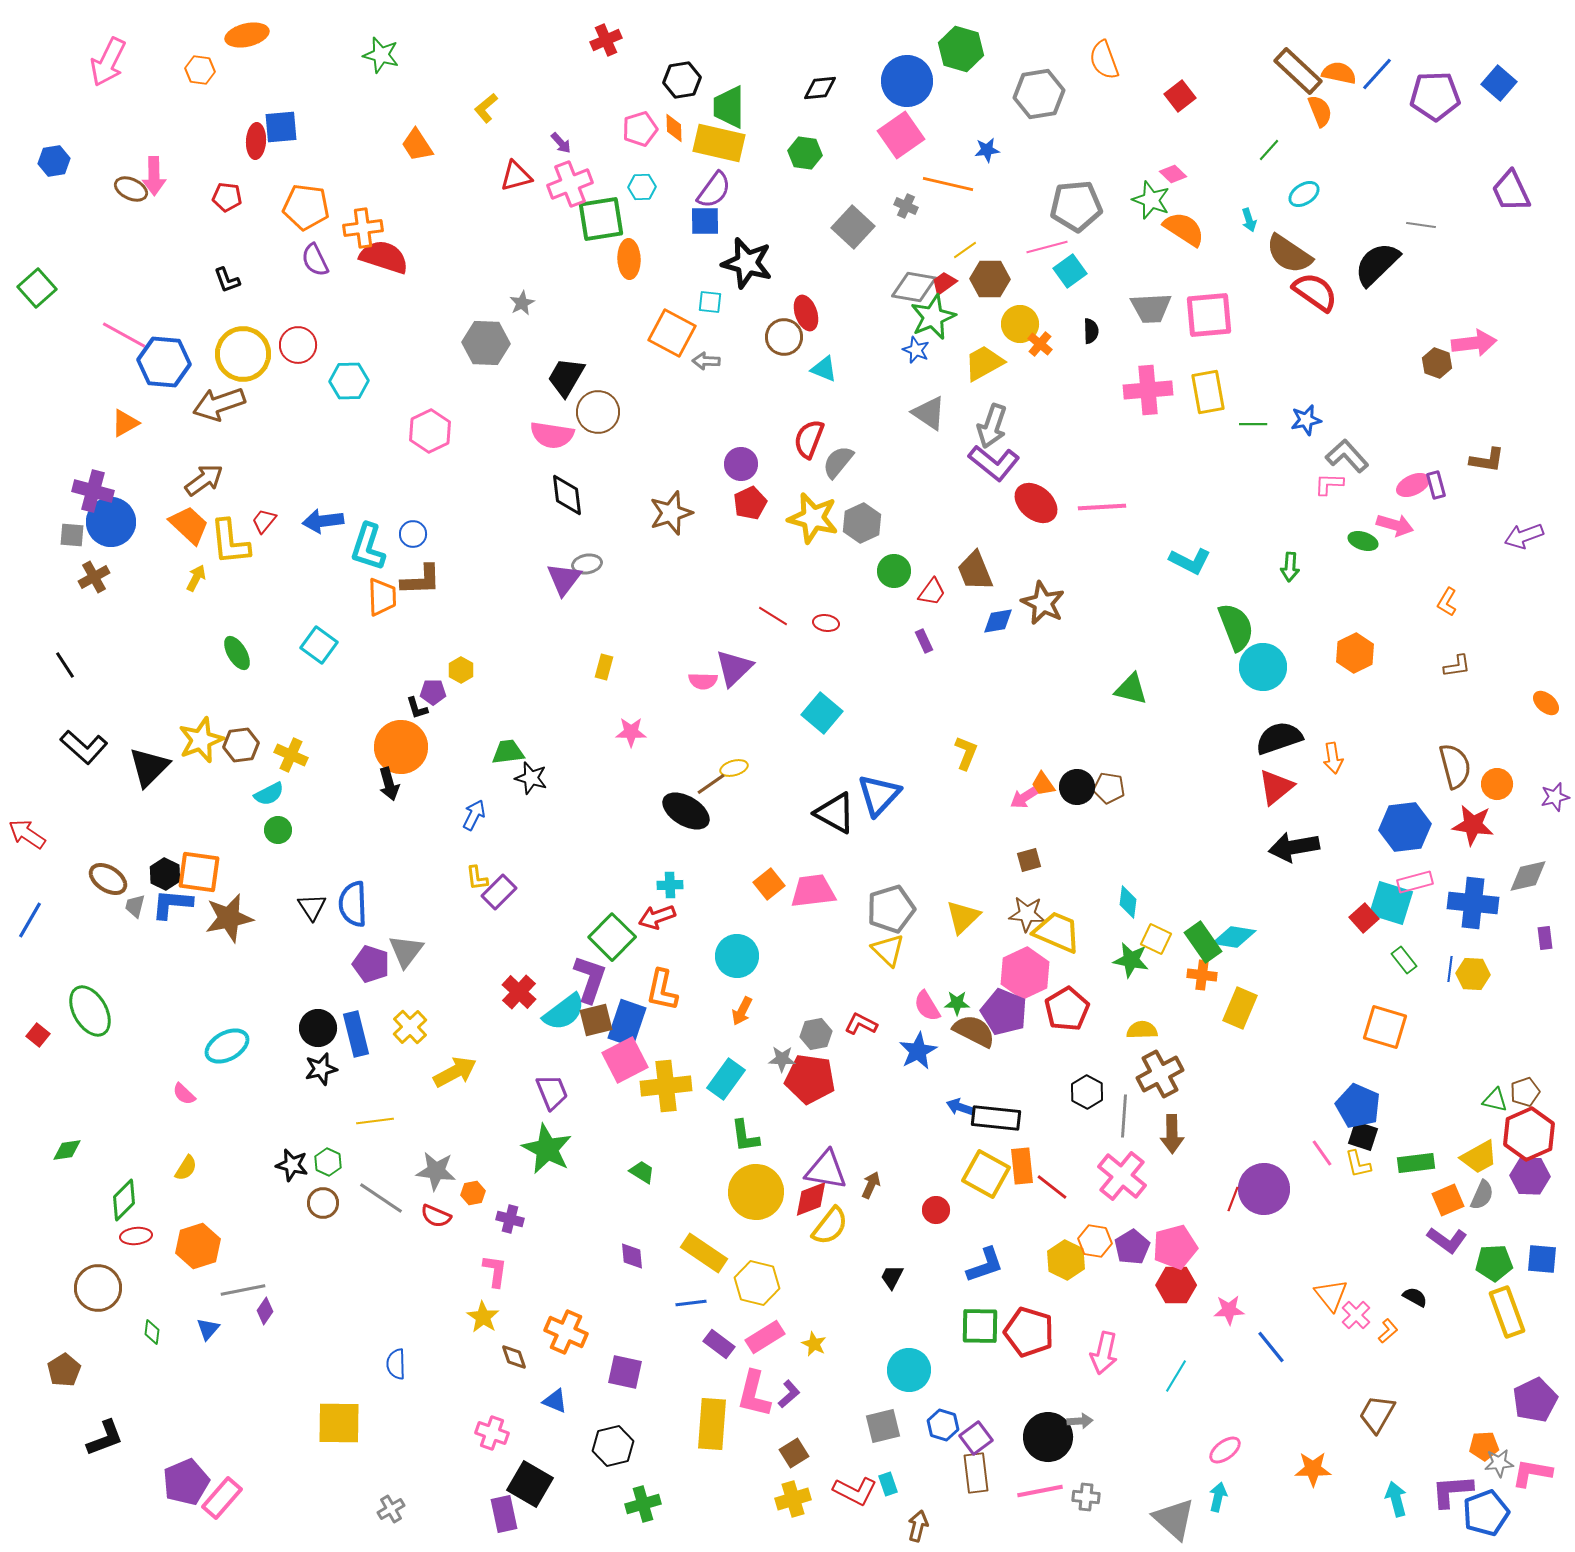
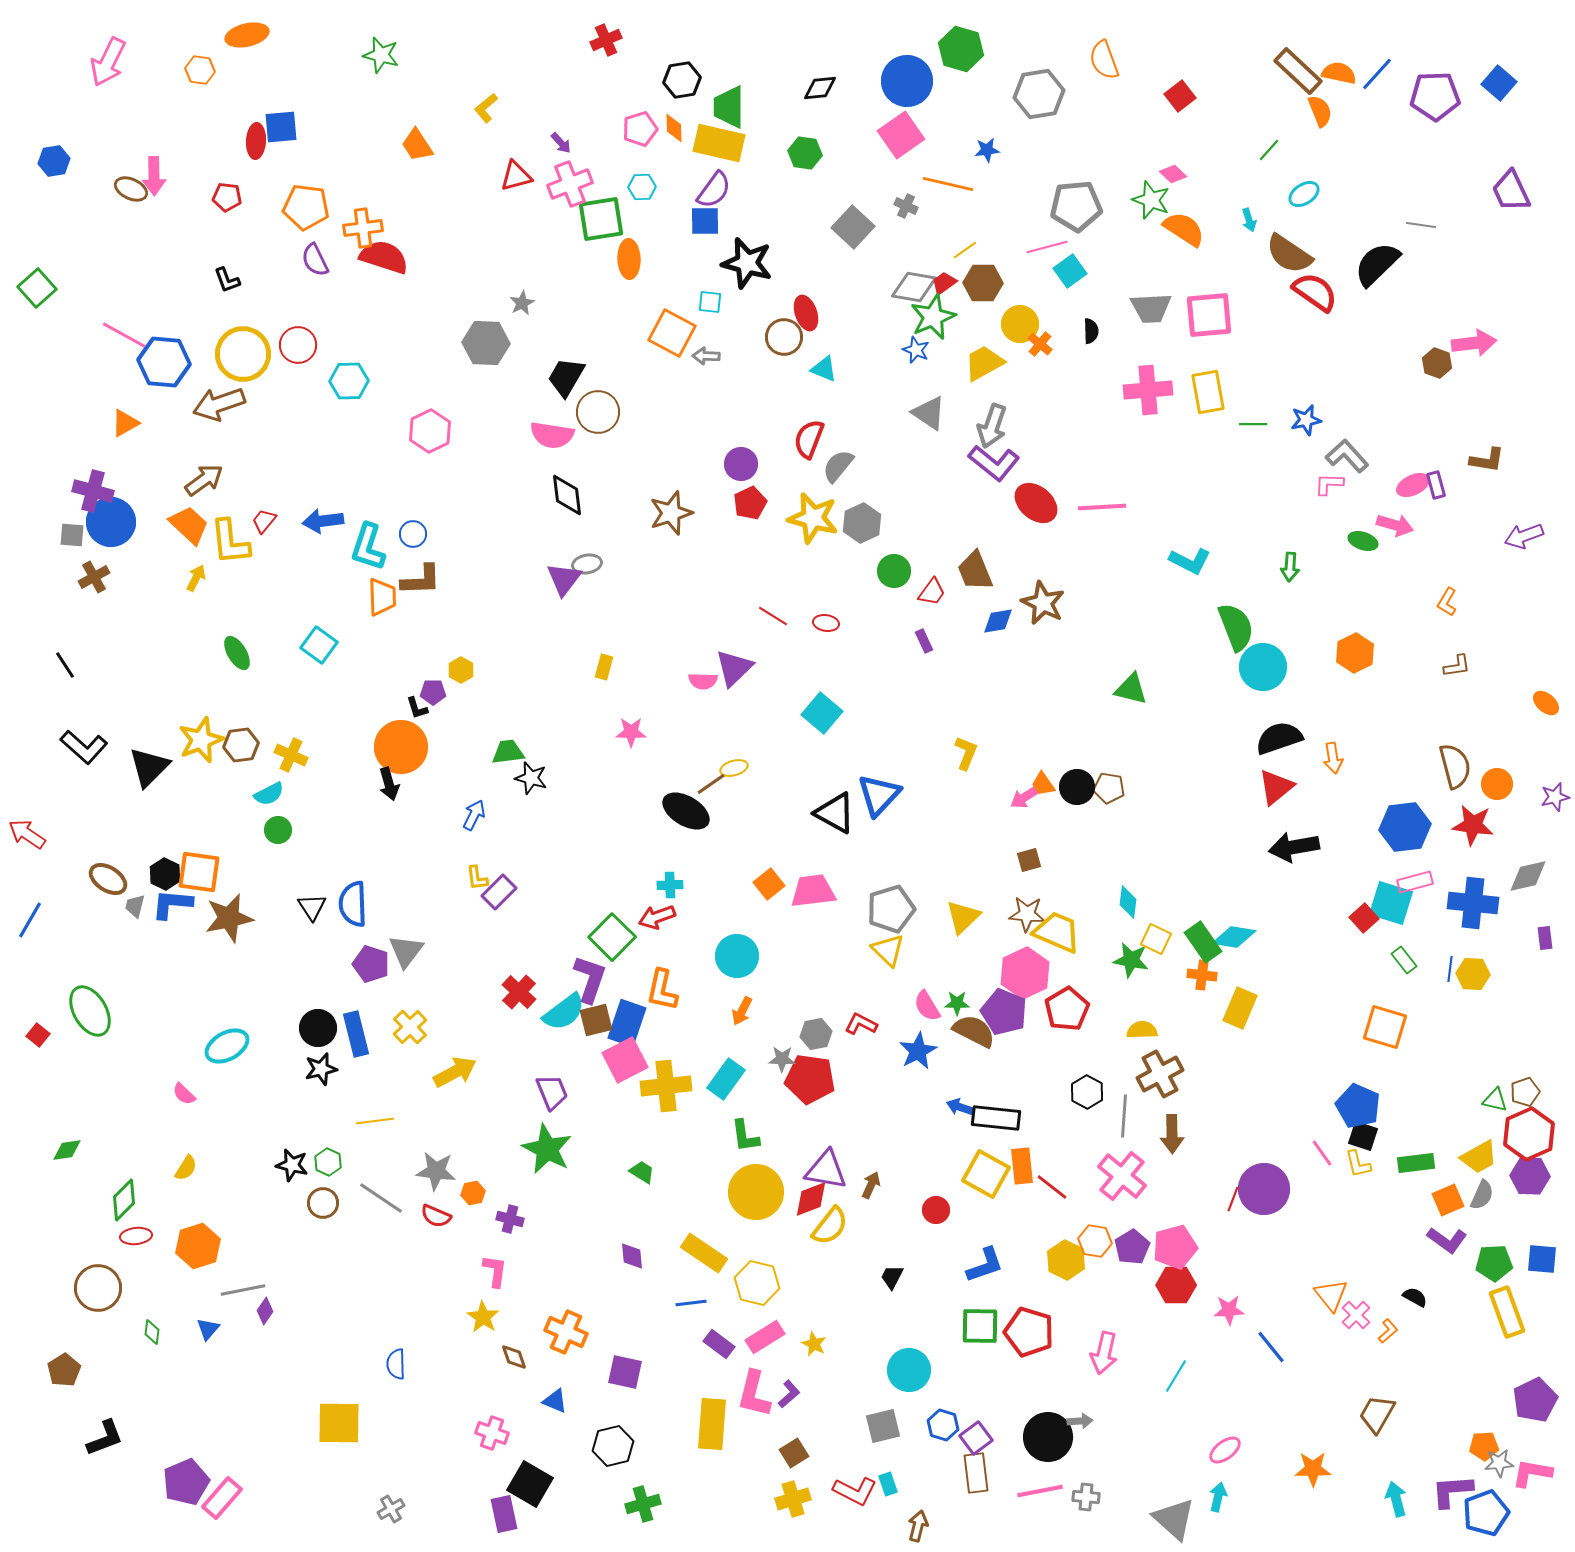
brown hexagon at (990, 279): moved 7 px left, 4 px down
gray arrow at (706, 361): moved 5 px up
gray semicircle at (838, 462): moved 4 px down
